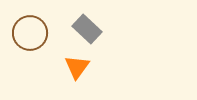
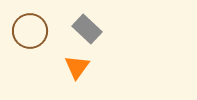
brown circle: moved 2 px up
